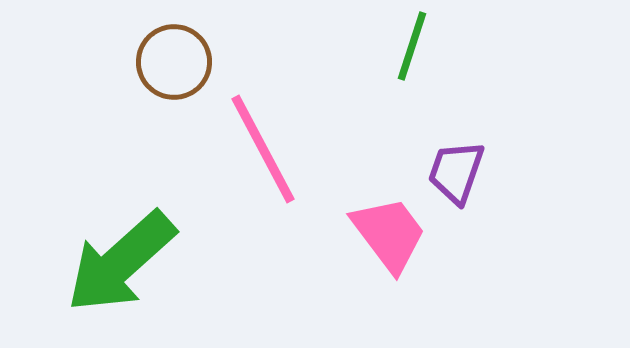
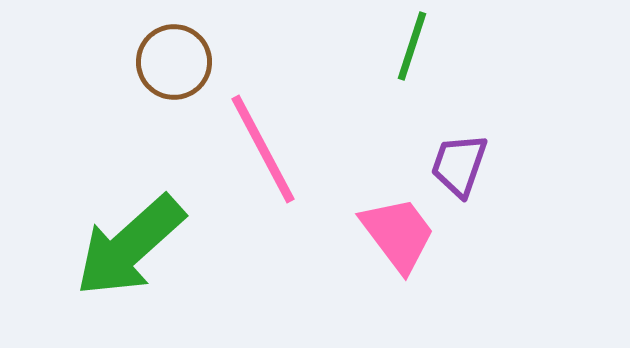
purple trapezoid: moved 3 px right, 7 px up
pink trapezoid: moved 9 px right
green arrow: moved 9 px right, 16 px up
